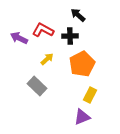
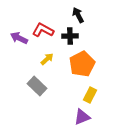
black arrow: rotated 21 degrees clockwise
